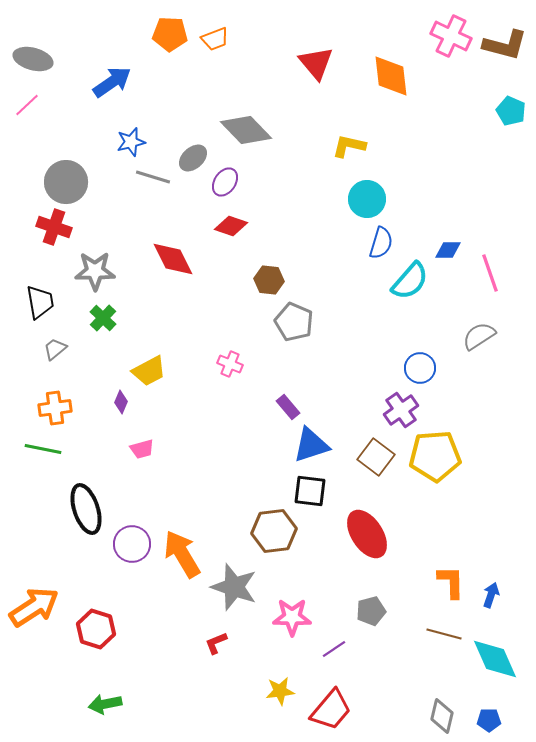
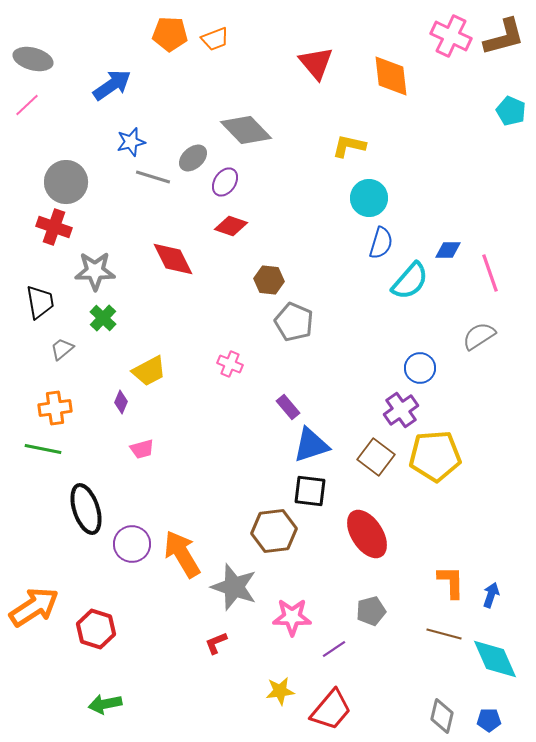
brown L-shape at (505, 45): moved 1 px left, 8 px up; rotated 30 degrees counterclockwise
blue arrow at (112, 82): moved 3 px down
cyan circle at (367, 199): moved 2 px right, 1 px up
gray trapezoid at (55, 349): moved 7 px right
